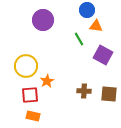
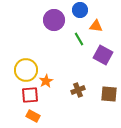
blue circle: moved 7 px left
purple circle: moved 11 px right
yellow circle: moved 4 px down
orange star: moved 1 px left
brown cross: moved 6 px left, 1 px up; rotated 24 degrees counterclockwise
orange rectangle: rotated 16 degrees clockwise
